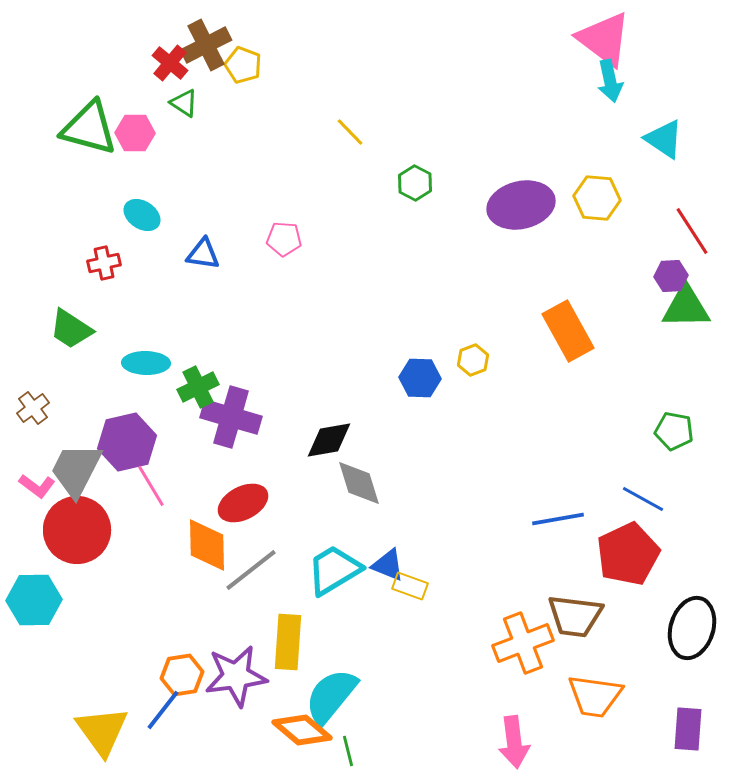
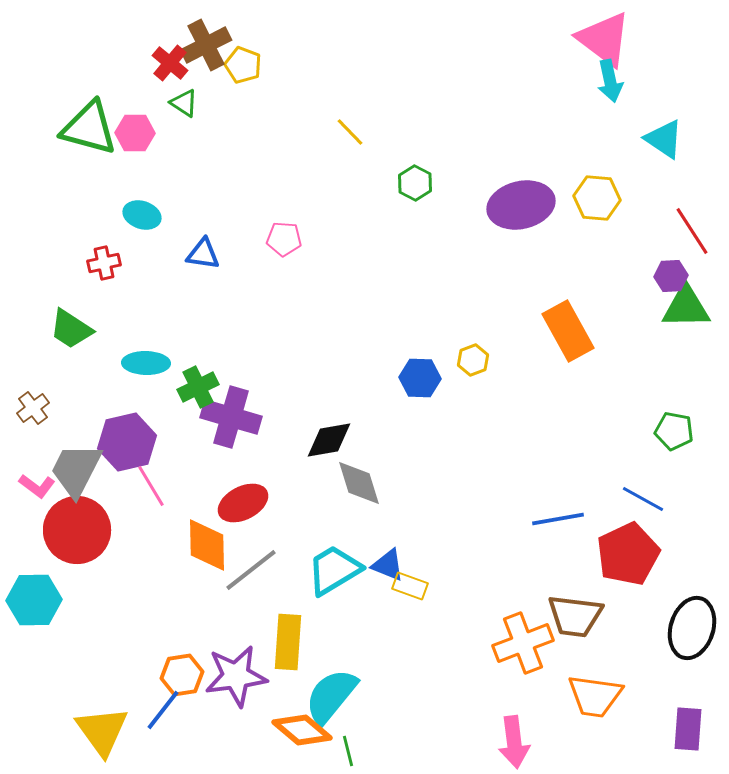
cyan ellipse at (142, 215): rotated 15 degrees counterclockwise
